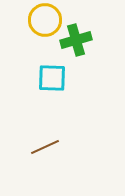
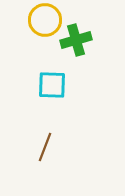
cyan square: moved 7 px down
brown line: rotated 44 degrees counterclockwise
